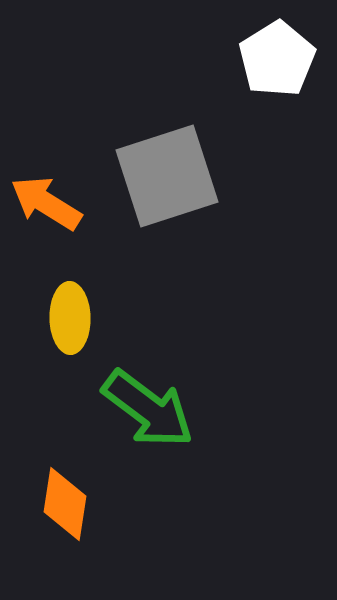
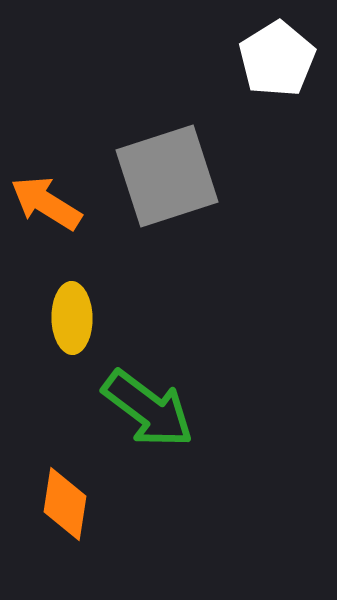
yellow ellipse: moved 2 px right
